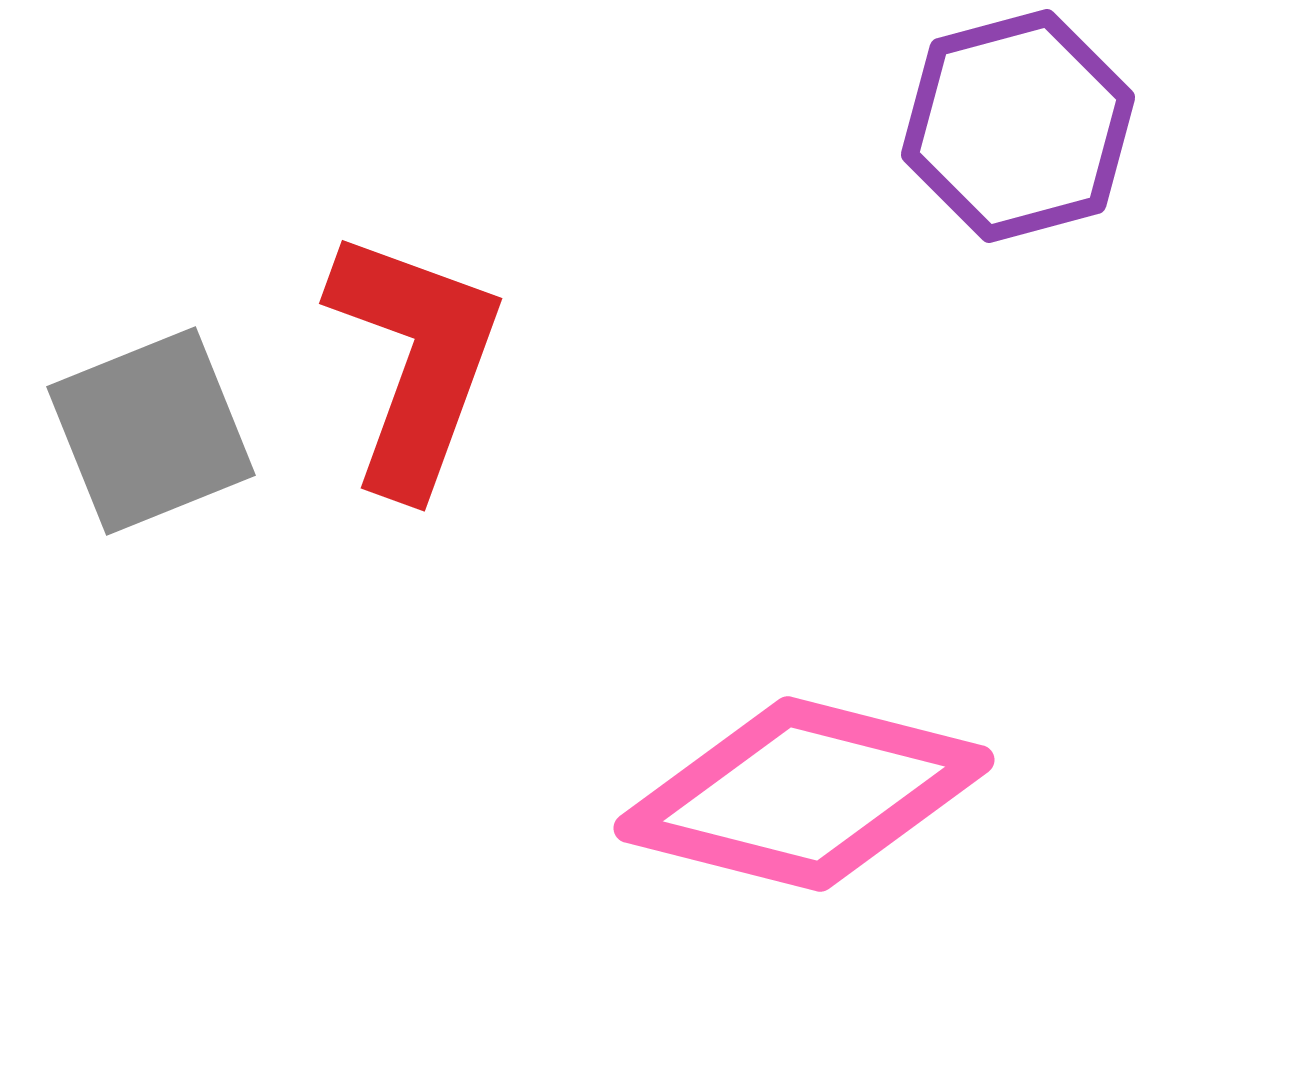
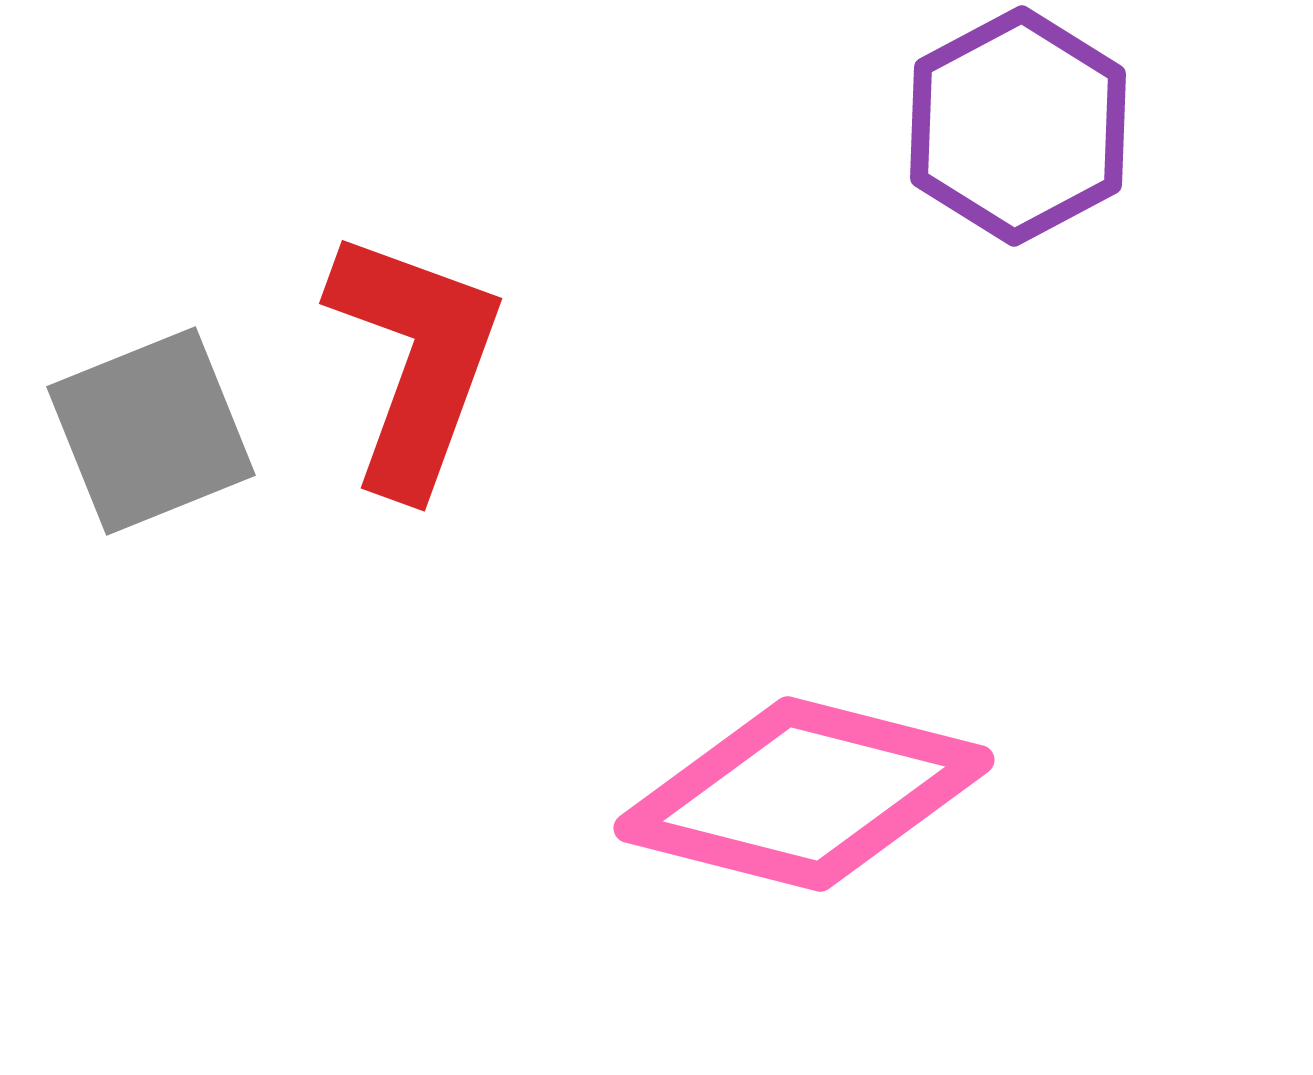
purple hexagon: rotated 13 degrees counterclockwise
